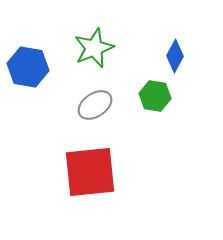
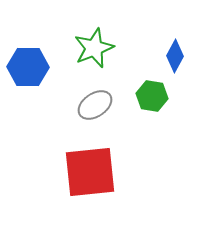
blue hexagon: rotated 9 degrees counterclockwise
green hexagon: moved 3 px left
